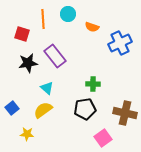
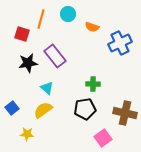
orange line: moved 2 px left; rotated 18 degrees clockwise
